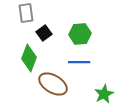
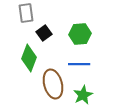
blue line: moved 2 px down
brown ellipse: rotated 44 degrees clockwise
green star: moved 21 px left, 1 px down
